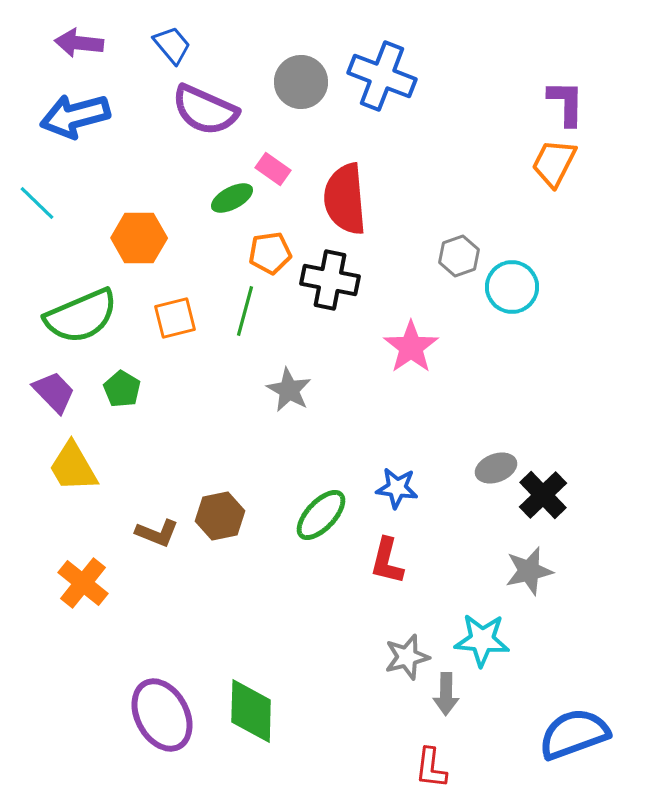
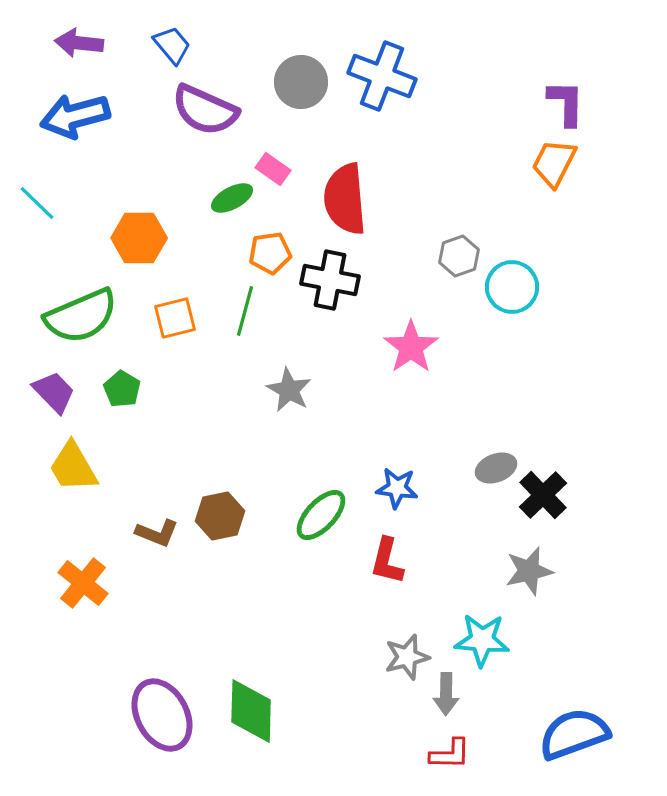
red L-shape at (431, 768): moved 19 px right, 14 px up; rotated 96 degrees counterclockwise
